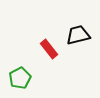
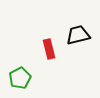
red rectangle: rotated 24 degrees clockwise
